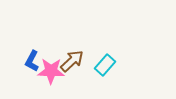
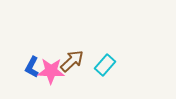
blue L-shape: moved 6 px down
